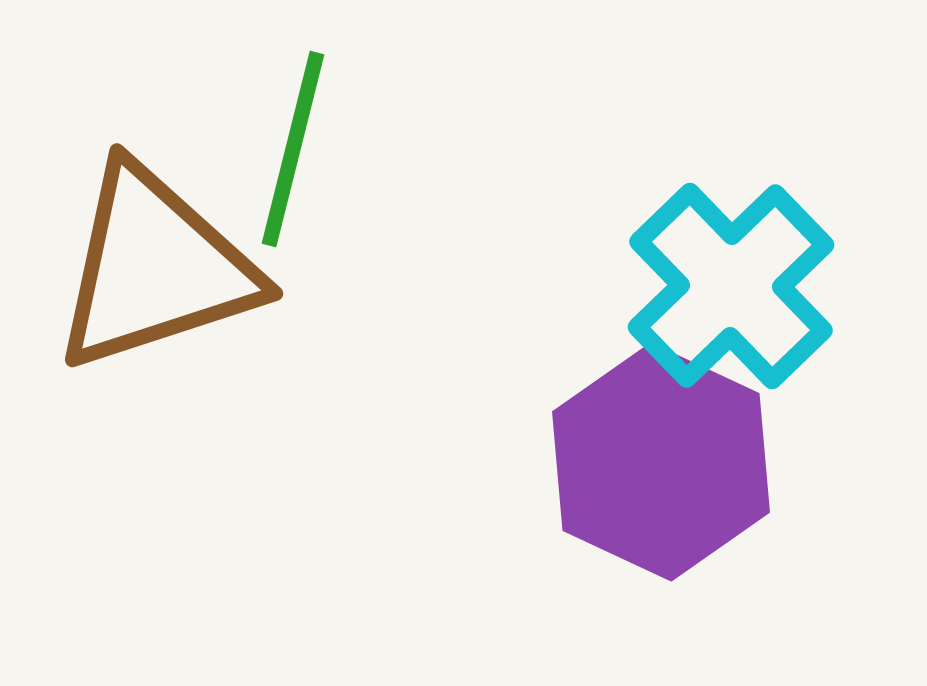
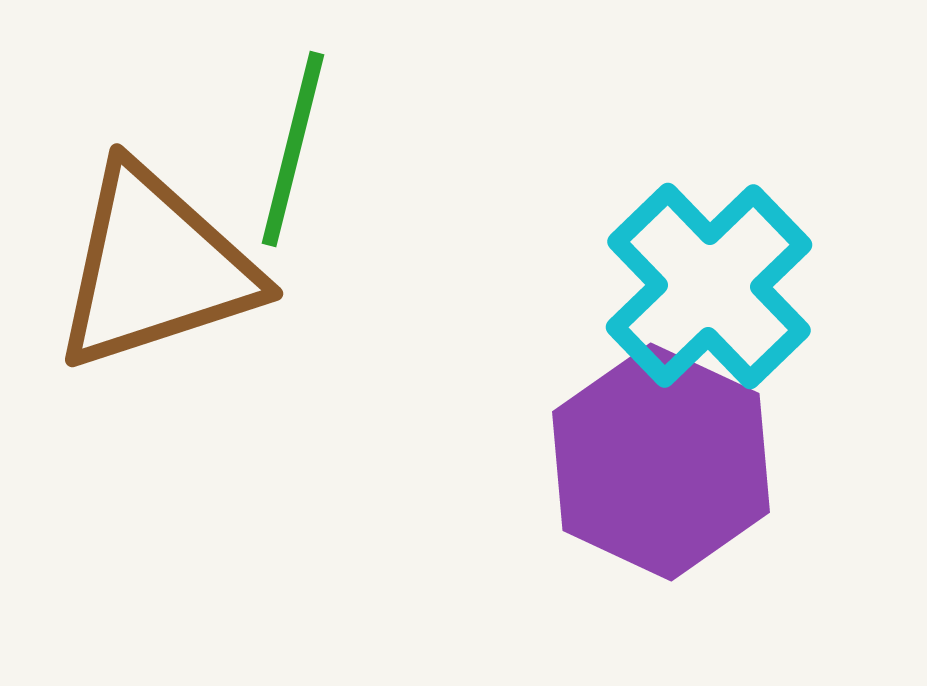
cyan cross: moved 22 px left
